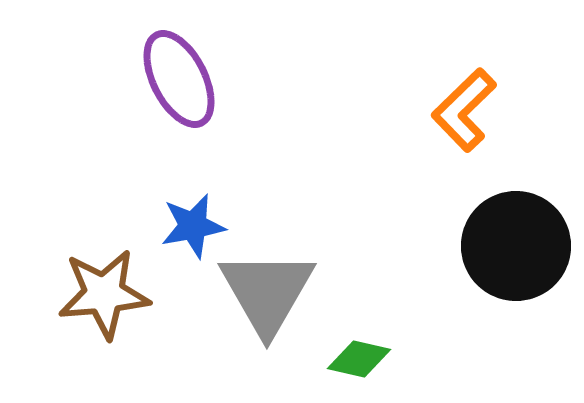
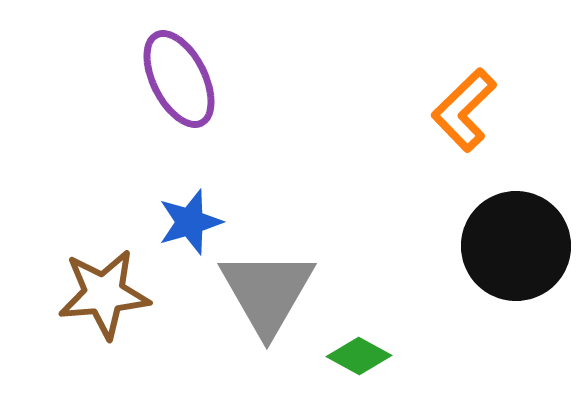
blue star: moved 3 px left, 4 px up; rotated 6 degrees counterclockwise
green diamond: moved 3 px up; rotated 16 degrees clockwise
